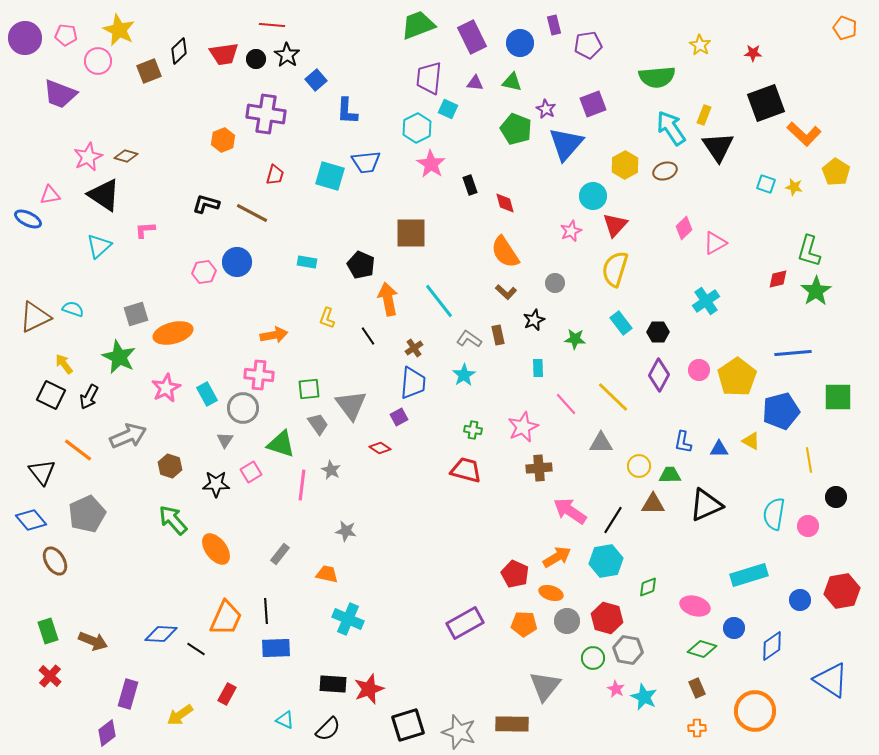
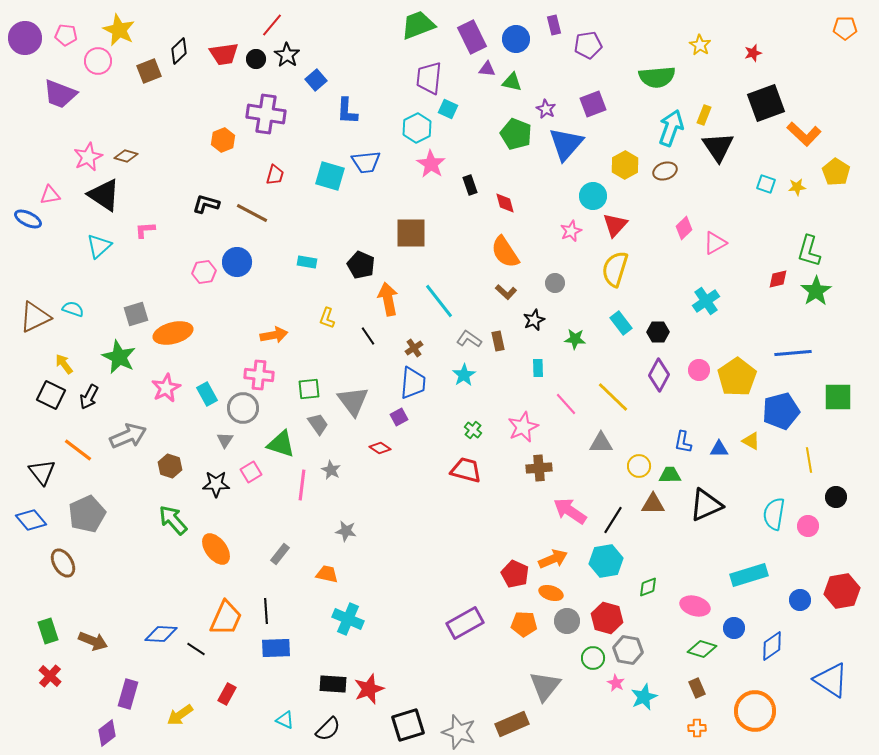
red line at (272, 25): rotated 55 degrees counterclockwise
orange pentagon at (845, 28): rotated 20 degrees counterclockwise
blue circle at (520, 43): moved 4 px left, 4 px up
red star at (753, 53): rotated 18 degrees counterclockwise
purple triangle at (475, 83): moved 12 px right, 14 px up
cyan arrow at (671, 128): rotated 54 degrees clockwise
green pentagon at (516, 129): moved 5 px down
yellow star at (794, 187): moved 3 px right; rotated 18 degrees counterclockwise
brown rectangle at (498, 335): moved 6 px down
gray triangle at (351, 405): moved 2 px right, 4 px up
green cross at (473, 430): rotated 30 degrees clockwise
orange arrow at (557, 557): moved 4 px left, 2 px down; rotated 8 degrees clockwise
brown ellipse at (55, 561): moved 8 px right, 2 px down
pink star at (616, 689): moved 6 px up
cyan star at (644, 697): rotated 24 degrees clockwise
brown rectangle at (512, 724): rotated 24 degrees counterclockwise
